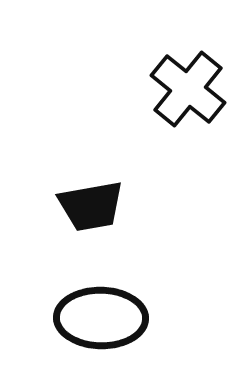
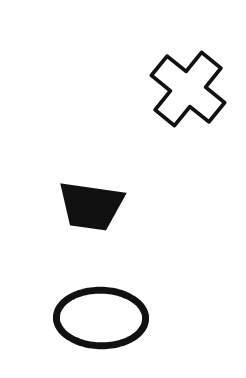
black trapezoid: rotated 18 degrees clockwise
